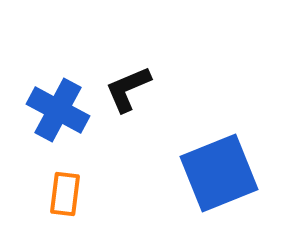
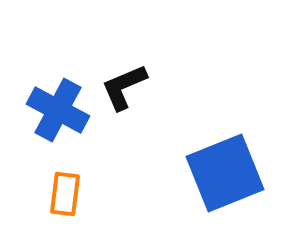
black L-shape: moved 4 px left, 2 px up
blue square: moved 6 px right
